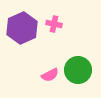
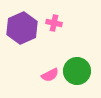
pink cross: moved 1 px up
green circle: moved 1 px left, 1 px down
